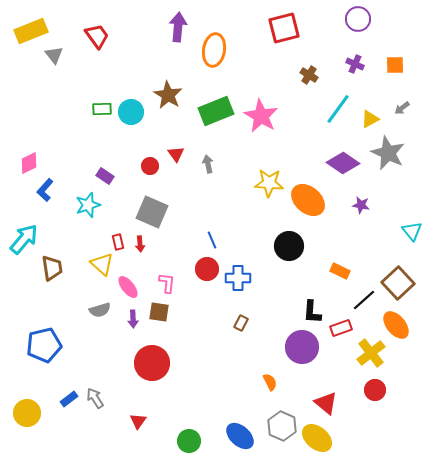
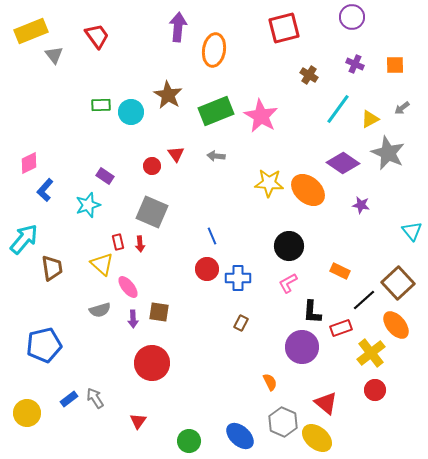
purple circle at (358, 19): moved 6 px left, 2 px up
green rectangle at (102, 109): moved 1 px left, 4 px up
gray arrow at (208, 164): moved 8 px right, 8 px up; rotated 72 degrees counterclockwise
red circle at (150, 166): moved 2 px right
orange ellipse at (308, 200): moved 10 px up
blue line at (212, 240): moved 4 px up
pink L-shape at (167, 283): moved 121 px right; rotated 125 degrees counterclockwise
gray hexagon at (282, 426): moved 1 px right, 4 px up
